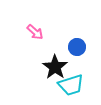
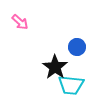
pink arrow: moved 15 px left, 10 px up
cyan trapezoid: rotated 24 degrees clockwise
